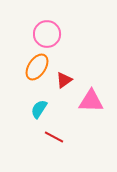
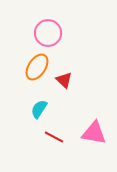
pink circle: moved 1 px right, 1 px up
red triangle: rotated 42 degrees counterclockwise
pink triangle: moved 3 px right, 32 px down; rotated 8 degrees clockwise
